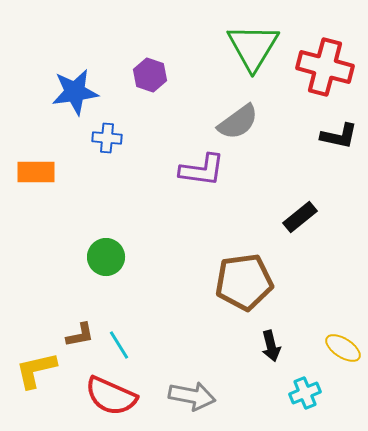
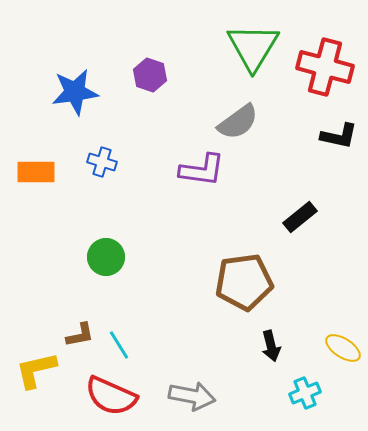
blue cross: moved 5 px left, 24 px down; rotated 12 degrees clockwise
